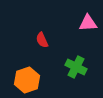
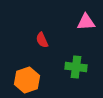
pink triangle: moved 2 px left, 1 px up
green cross: rotated 20 degrees counterclockwise
